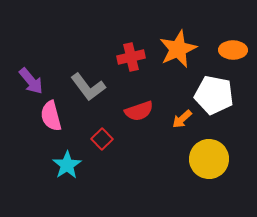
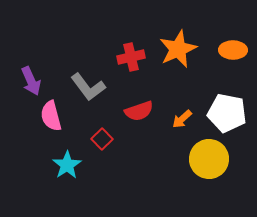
purple arrow: rotated 16 degrees clockwise
white pentagon: moved 13 px right, 18 px down
